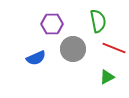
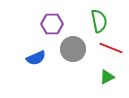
green semicircle: moved 1 px right
red line: moved 3 px left
